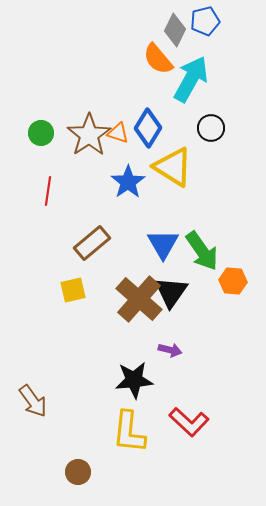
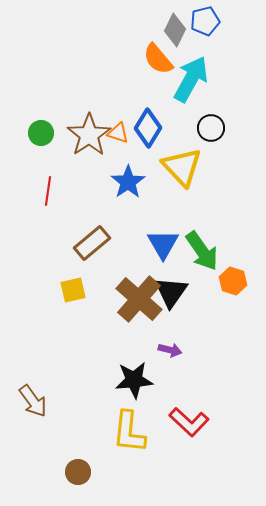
yellow triangle: moved 9 px right; rotated 15 degrees clockwise
orange hexagon: rotated 12 degrees clockwise
